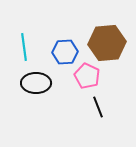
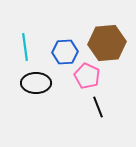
cyan line: moved 1 px right
